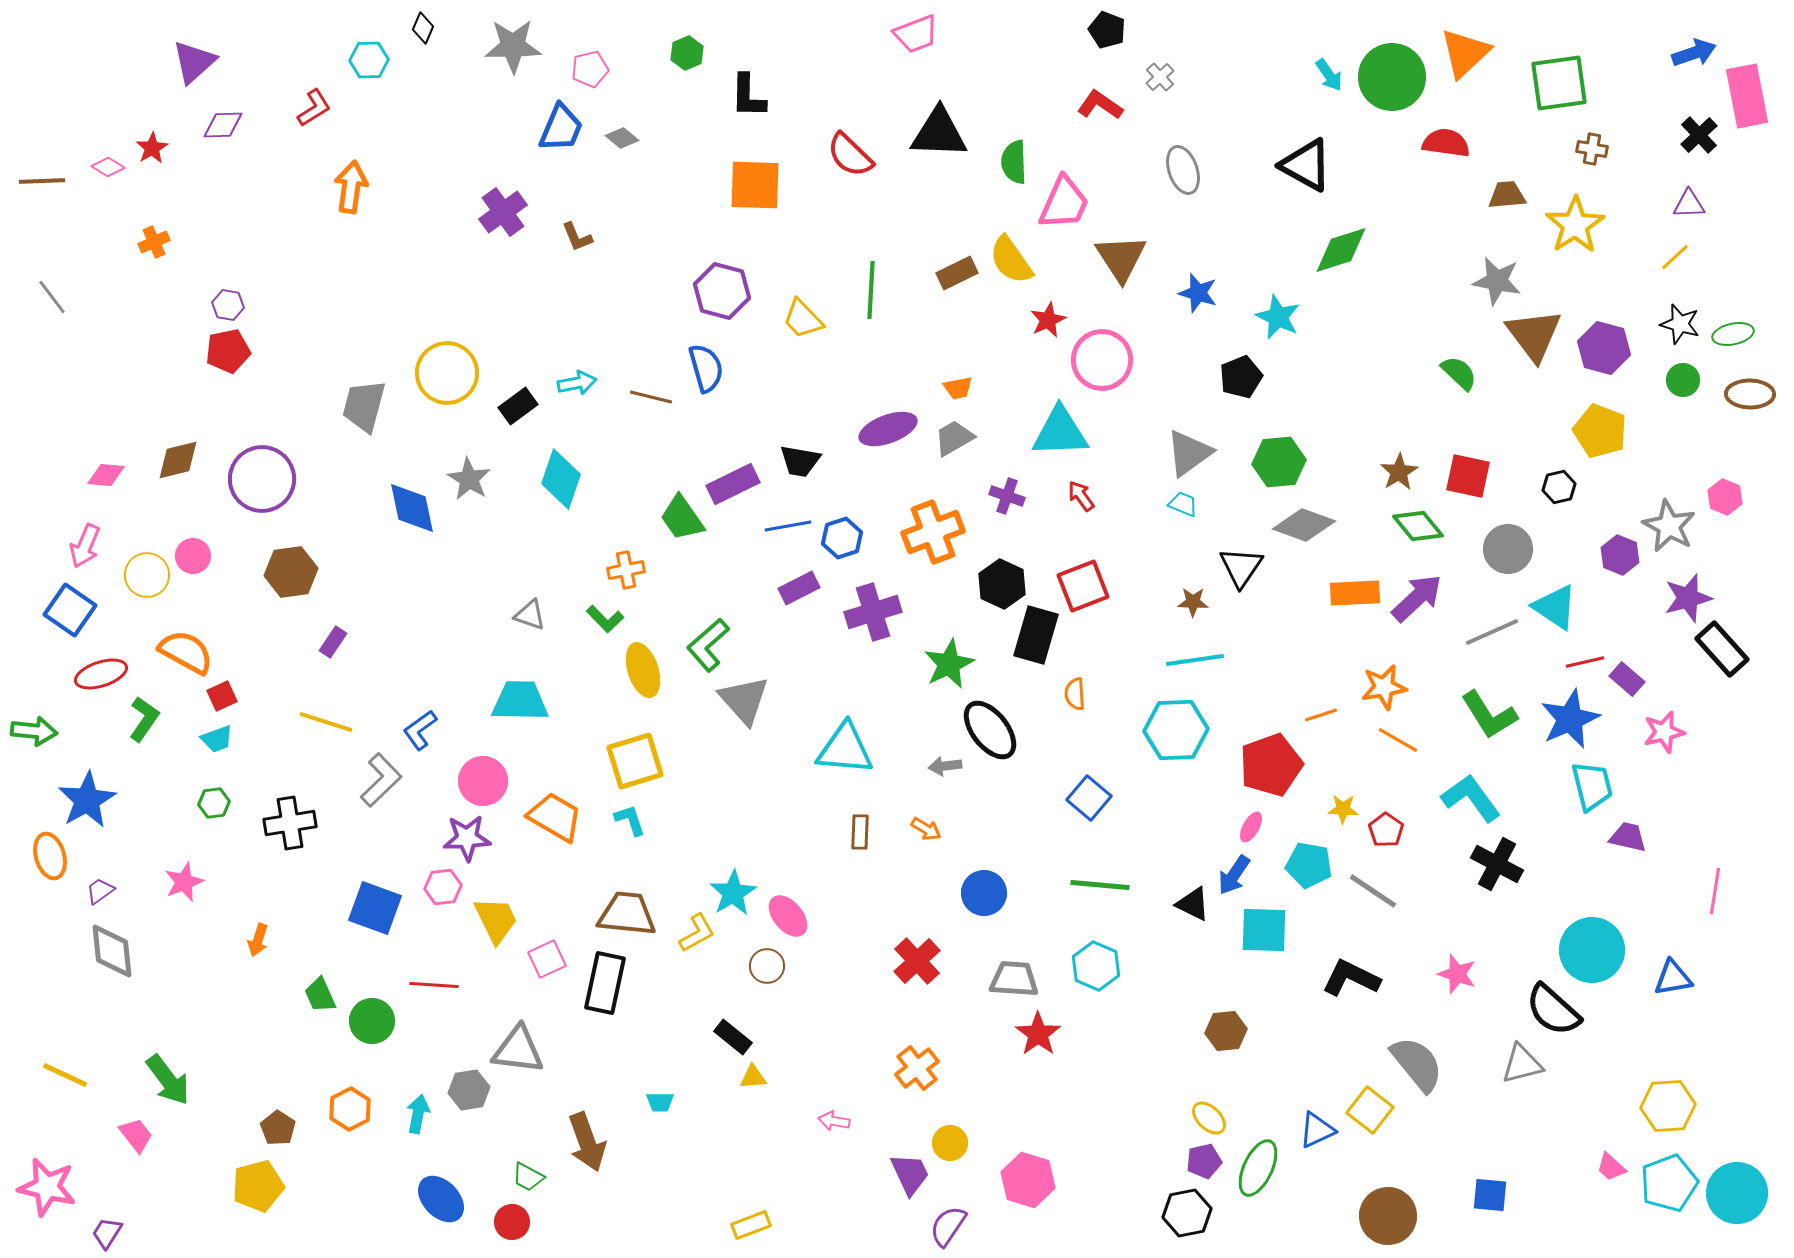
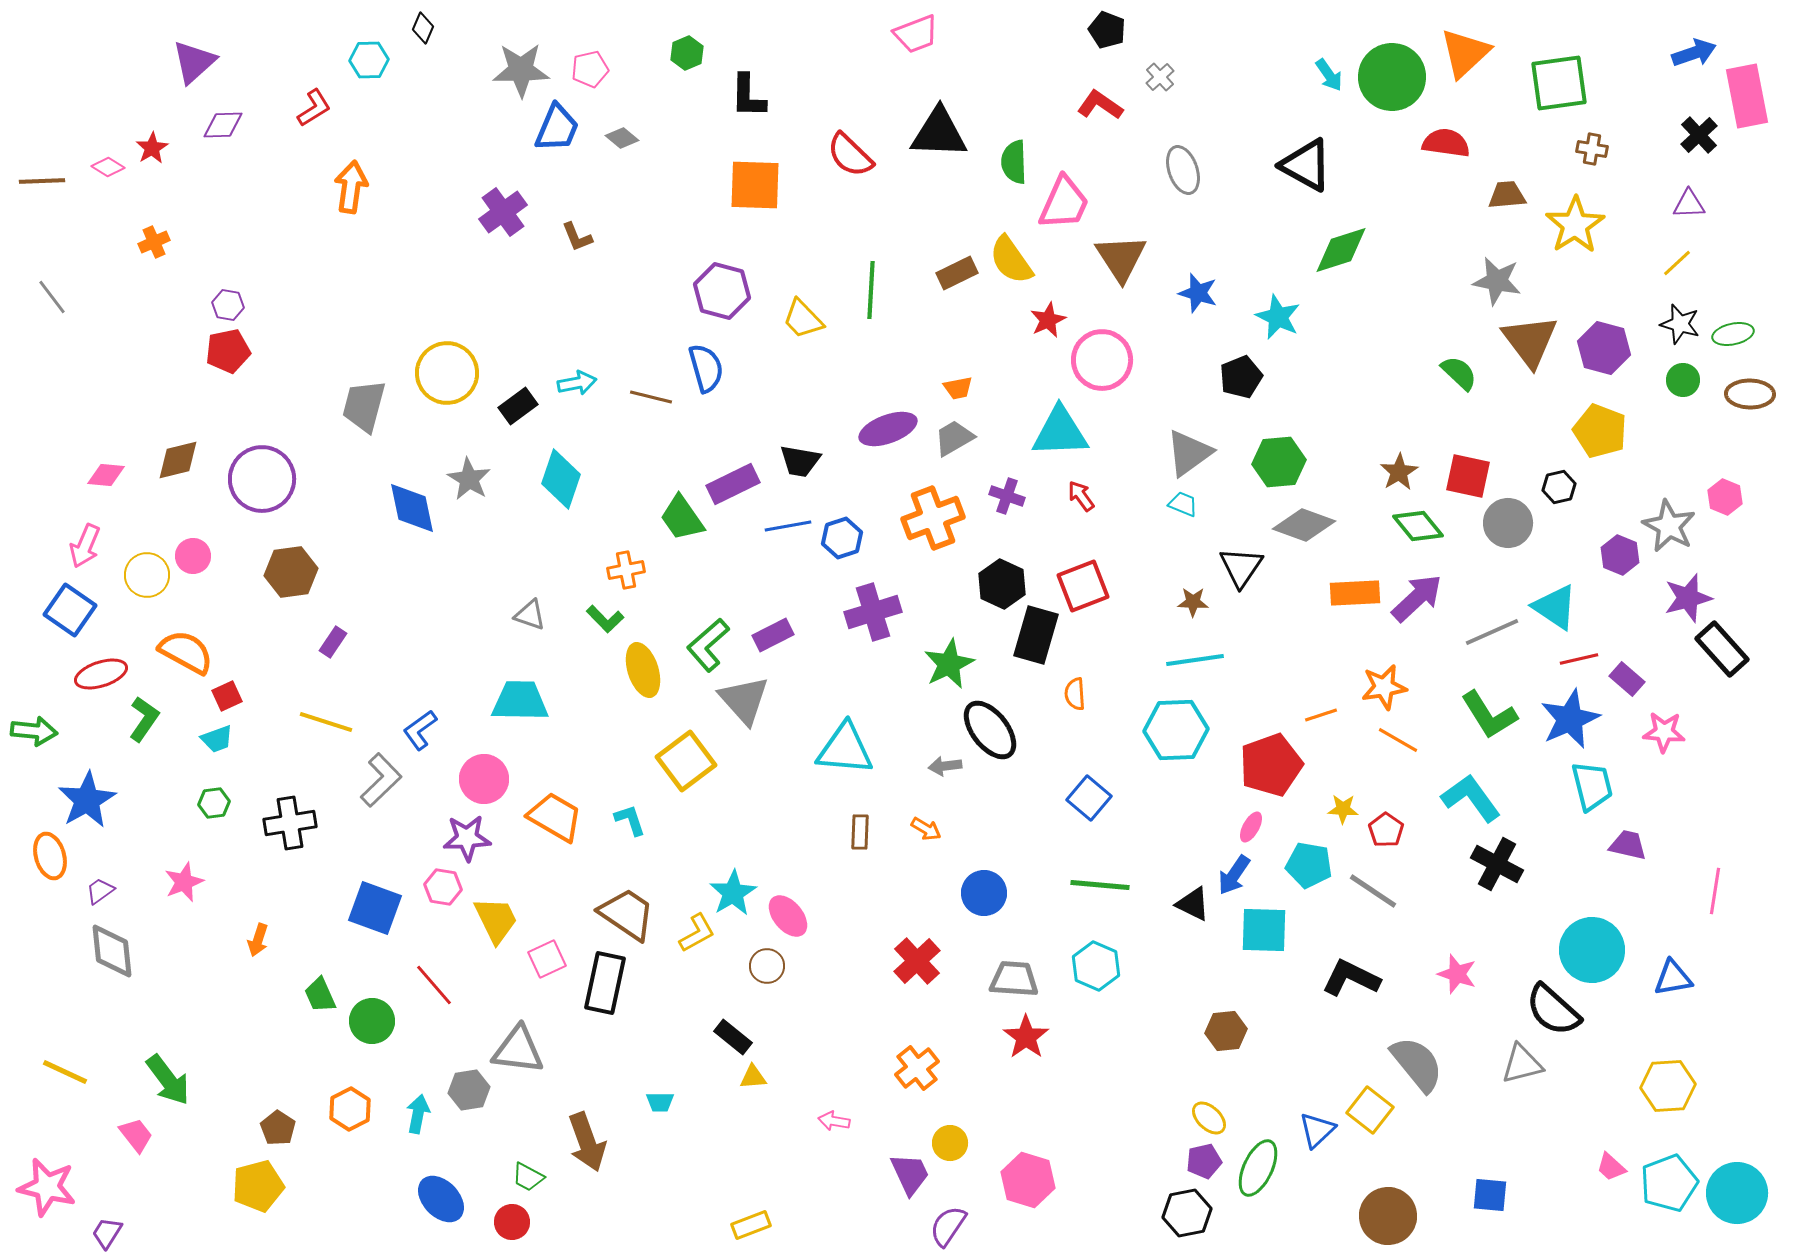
gray star at (513, 46): moved 8 px right, 24 px down
blue trapezoid at (561, 128): moved 4 px left
yellow line at (1675, 257): moved 2 px right, 6 px down
brown triangle at (1534, 335): moved 4 px left, 6 px down
orange cross at (933, 532): moved 14 px up
gray circle at (1508, 549): moved 26 px up
purple rectangle at (799, 588): moved 26 px left, 47 px down
red line at (1585, 662): moved 6 px left, 3 px up
red square at (222, 696): moved 5 px right
pink star at (1664, 732): rotated 18 degrees clockwise
yellow square at (635, 761): moved 51 px right; rotated 20 degrees counterclockwise
pink circle at (483, 781): moved 1 px right, 2 px up
purple trapezoid at (1628, 837): moved 8 px down
pink hexagon at (443, 887): rotated 15 degrees clockwise
brown trapezoid at (627, 914): rotated 28 degrees clockwise
red line at (434, 985): rotated 45 degrees clockwise
red star at (1038, 1034): moved 12 px left, 3 px down
yellow line at (65, 1075): moved 3 px up
yellow hexagon at (1668, 1106): moved 20 px up
blue triangle at (1317, 1130): rotated 18 degrees counterclockwise
